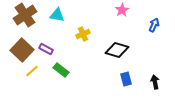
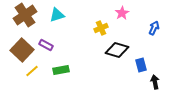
pink star: moved 3 px down
cyan triangle: rotated 28 degrees counterclockwise
blue arrow: moved 3 px down
yellow cross: moved 18 px right, 6 px up
purple rectangle: moved 4 px up
green rectangle: rotated 49 degrees counterclockwise
blue rectangle: moved 15 px right, 14 px up
